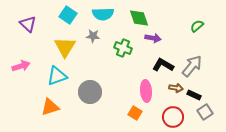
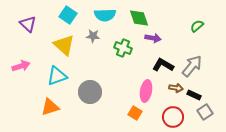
cyan semicircle: moved 2 px right, 1 px down
yellow triangle: moved 1 px left, 2 px up; rotated 20 degrees counterclockwise
pink ellipse: rotated 15 degrees clockwise
